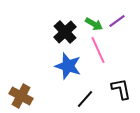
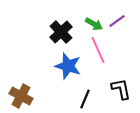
black cross: moved 4 px left
black line: rotated 18 degrees counterclockwise
